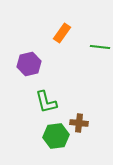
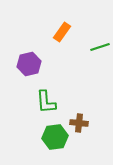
orange rectangle: moved 1 px up
green line: rotated 24 degrees counterclockwise
green L-shape: rotated 10 degrees clockwise
green hexagon: moved 1 px left, 1 px down
